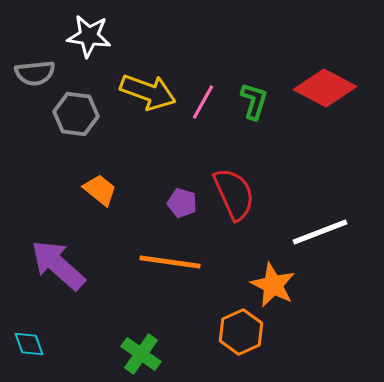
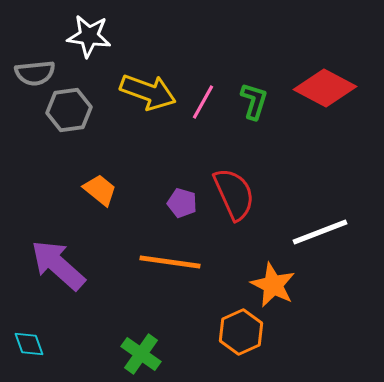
gray hexagon: moved 7 px left, 4 px up; rotated 15 degrees counterclockwise
